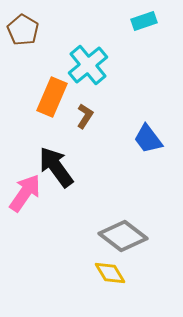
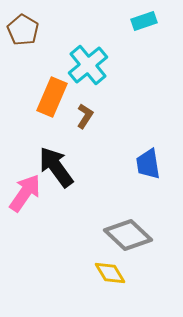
blue trapezoid: moved 25 px down; rotated 28 degrees clockwise
gray diamond: moved 5 px right, 1 px up; rotated 6 degrees clockwise
